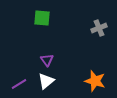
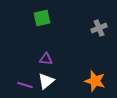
green square: rotated 18 degrees counterclockwise
purple triangle: moved 1 px left, 1 px up; rotated 48 degrees counterclockwise
purple line: moved 6 px right, 1 px down; rotated 49 degrees clockwise
